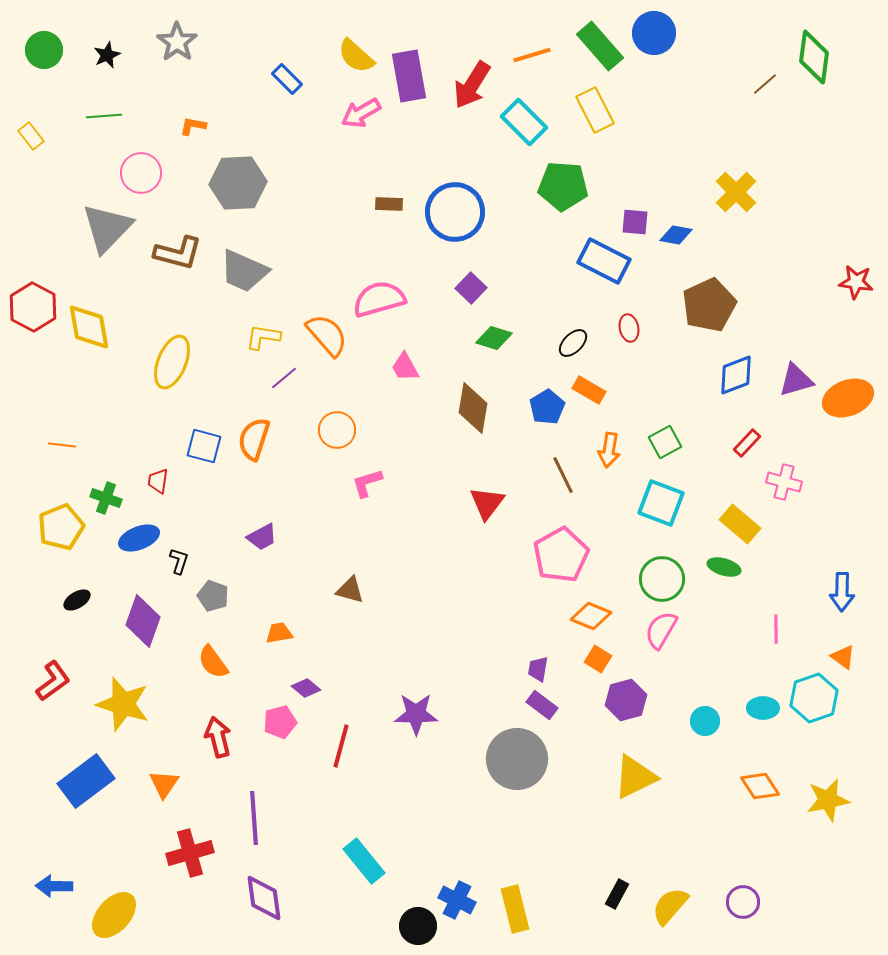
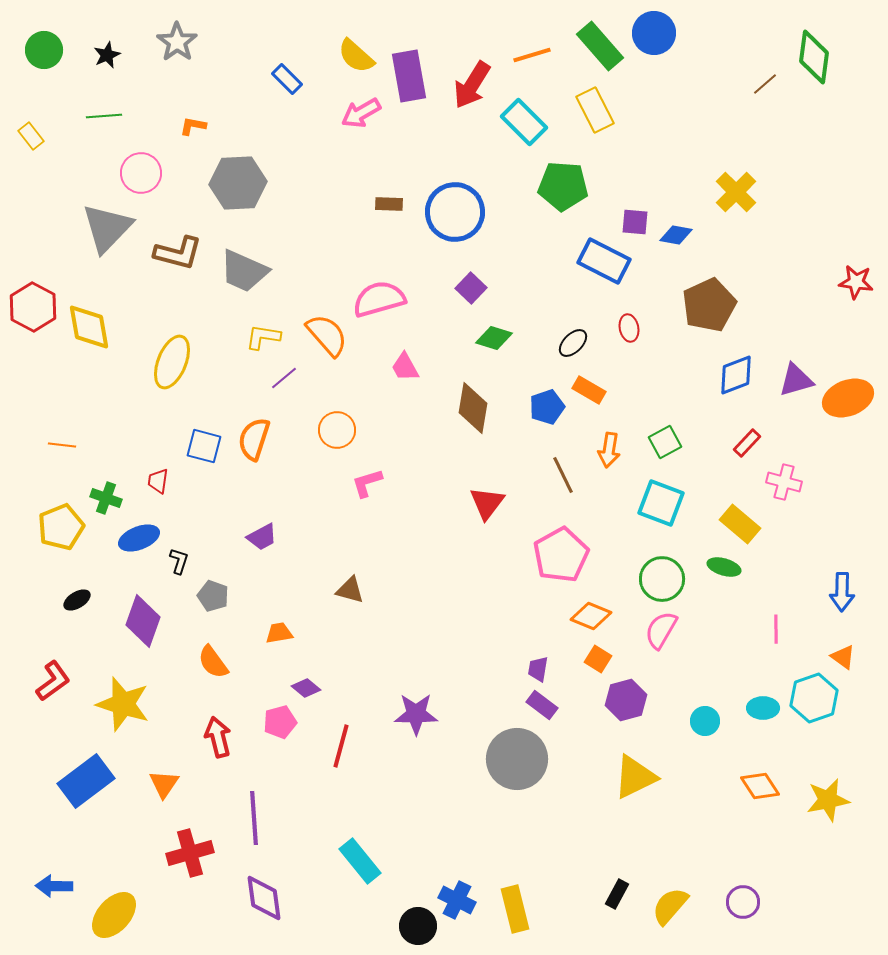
blue pentagon at (547, 407): rotated 12 degrees clockwise
cyan rectangle at (364, 861): moved 4 px left
